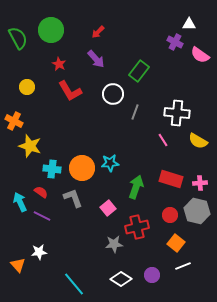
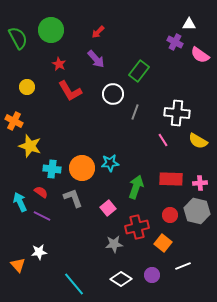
red rectangle: rotated 15 degrees counterclockwise
orange square: moved 13 px left
